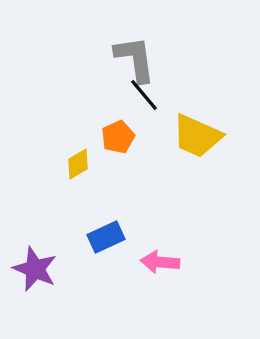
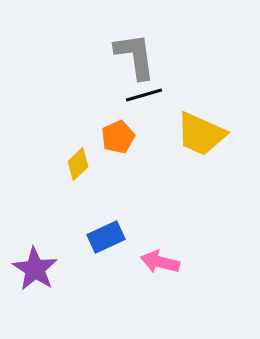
gray L-shape: moved 3 px up
black line: rotated 66 degrees counterclockwise
yellow trapezoid: moved 4 px right, 2 px up
yellow diamond: rotated 12 degrees counterclockwise
pink arrow: rotated 9 degrees clockwise
purple star: rotated 9 degrees clockwise
